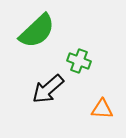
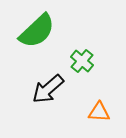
green cross: moved 3 px right; rotated 20 degrees clockwise
orange triangle: moved 3 px left, 3 px down
